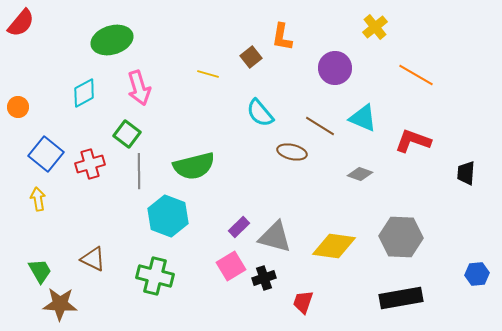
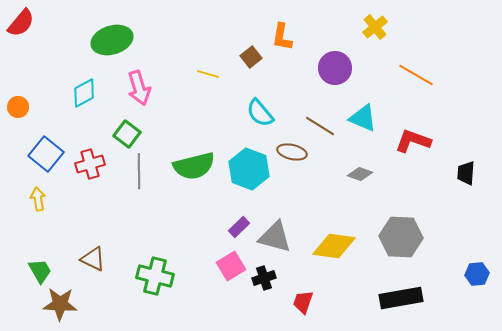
cyan hexagon: moved 81 px right, 47 px up
